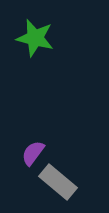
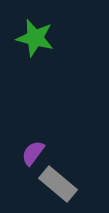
gray rectangle: moved 2 px down
